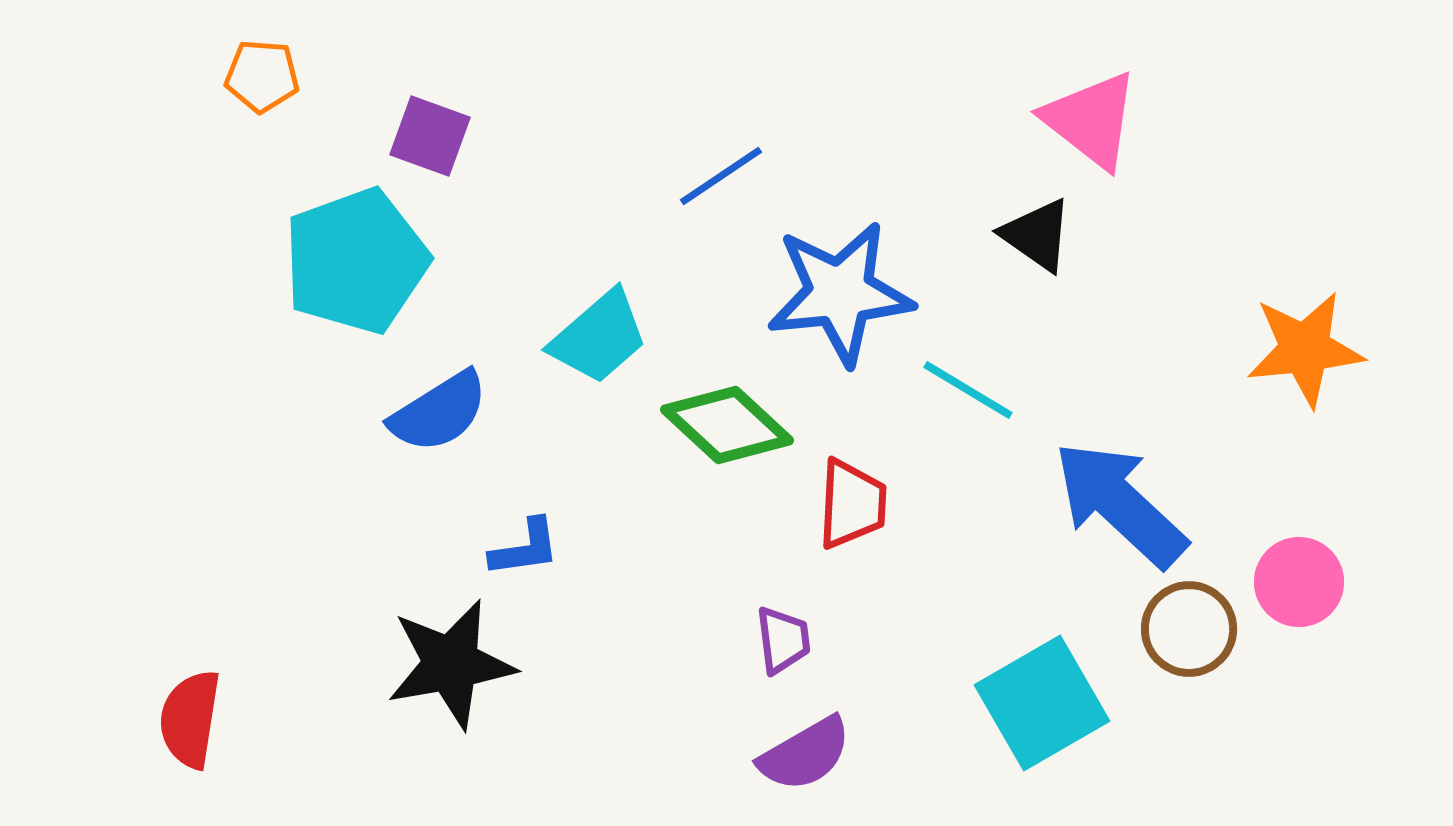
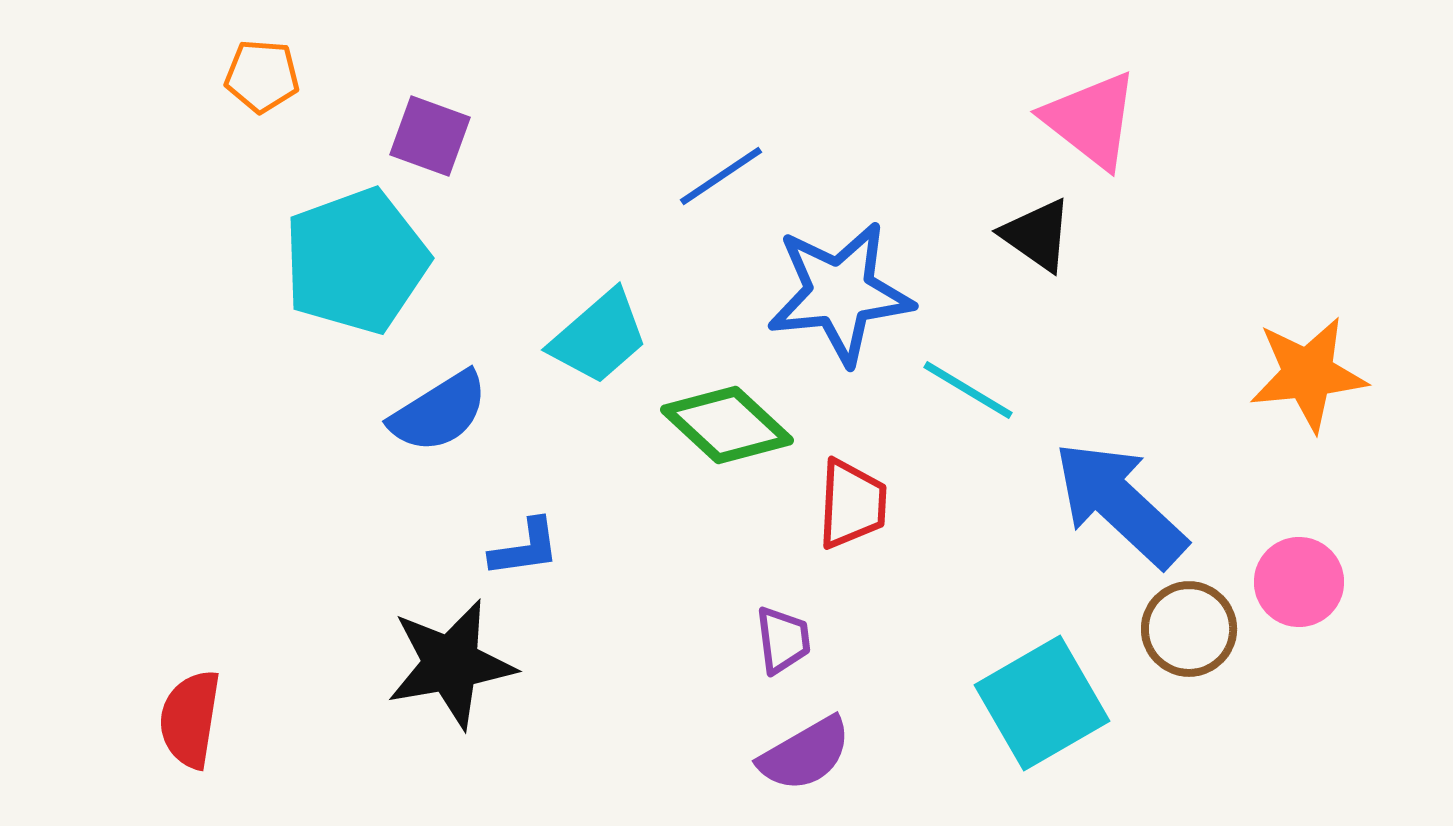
orange star: moved 3 px right, 25 px down
